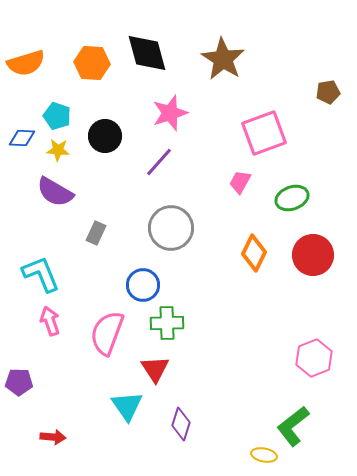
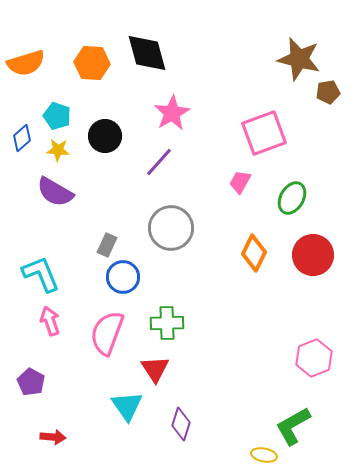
brown star: moved 76 px right; rotated 18 degrees counterclockwise
pink star: moved 2 px right; rotated 12 degrees counterclockwise
blue diamond: rotated 44 degrees counterclockwise
green ellipse: rotated 40 degrees counterclockwise
gray rectangle: moved 11 px right, 12 px down
blue circle: moved 20 px left, 8 px up
purple pentagon: moved 12 px right; rotated 28 degrees clockwise
green L-shape: rotated 9 degrees clockwise
